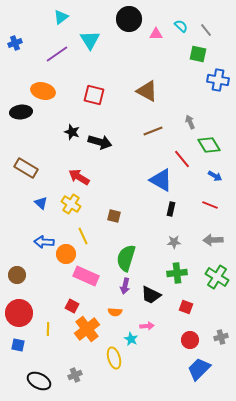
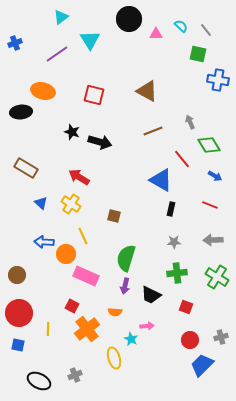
blue trapezoid at (199, 369): moved 3 px right, 4 px up
